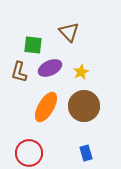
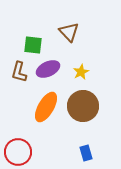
purple ellipse: moved 2 px left, 1 px down
brown circle: moved 1 px left
red circle: moved 11 px left, 1 px up
